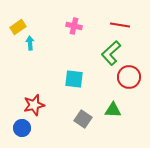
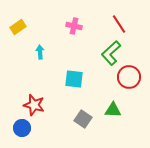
red line: moved 1 px left, 1 px up; rotated 48 degrees clockwise
cyan arrow: moved 10 px right, 9 px down
red star: rotated 30 degrees clockwise
